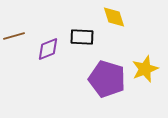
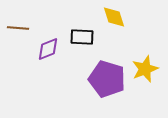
brown line: moved 4 px right, 8 px up; rotated 20 degrees clockwise
